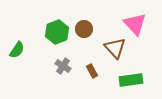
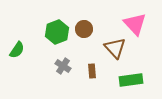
brown rectangle: rotated 24 degrees clockwise
